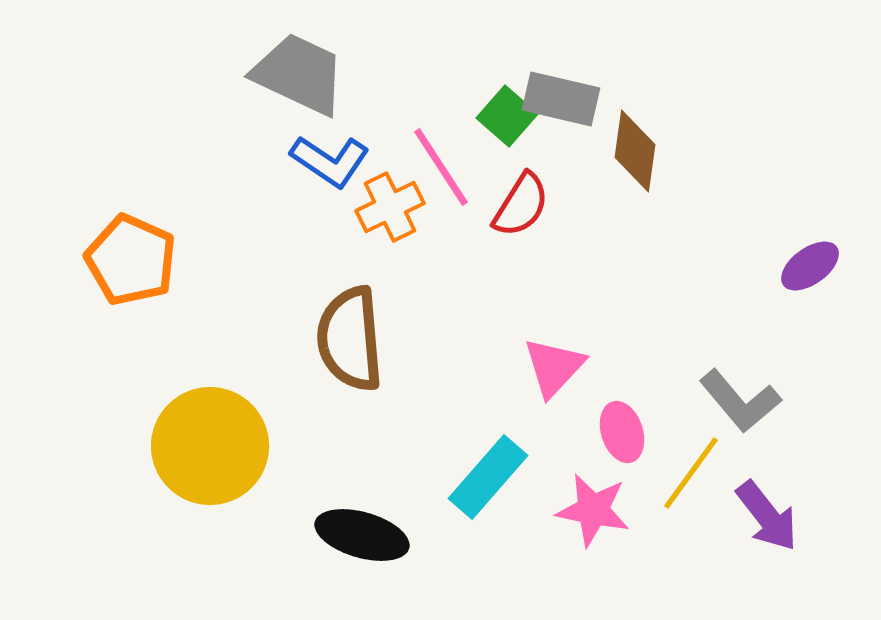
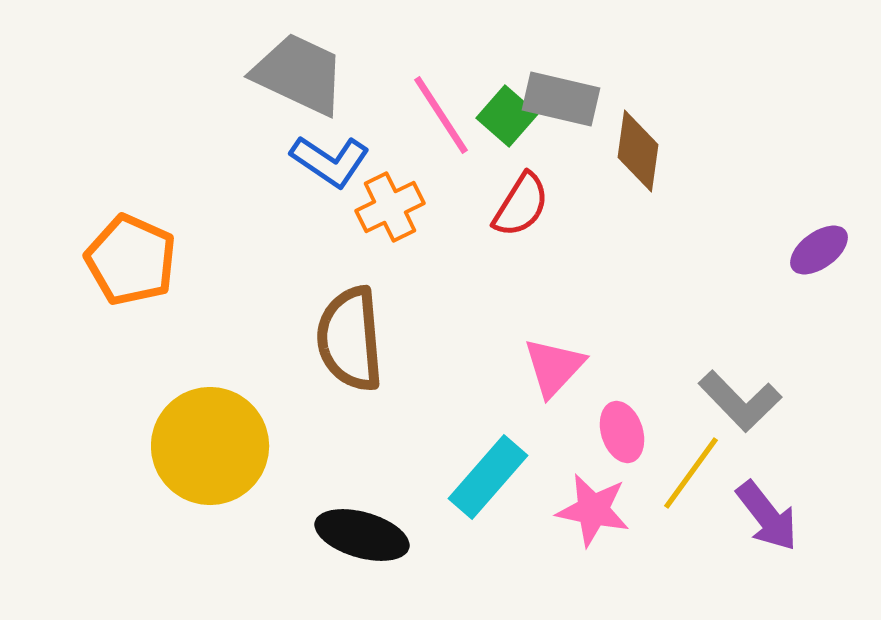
brown diamond: moved 3 px right
pink line: moved 52 px up
purple ellipse: moved 9 px right, 16 px up
gray L-shape: rotated 4 degrees counterclockwise
